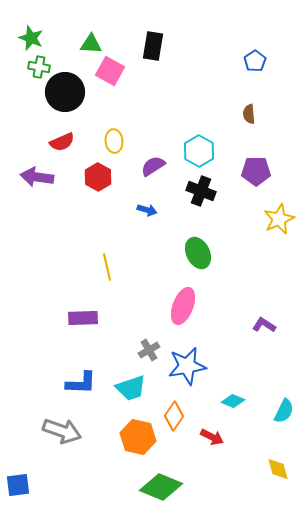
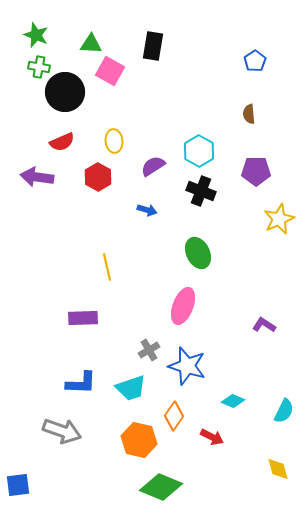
green star: moved 5 px right, 3 px up
blue star: rotated 27 degrees clockwise
orange hexagon: moved 1 px right, 3 px down
